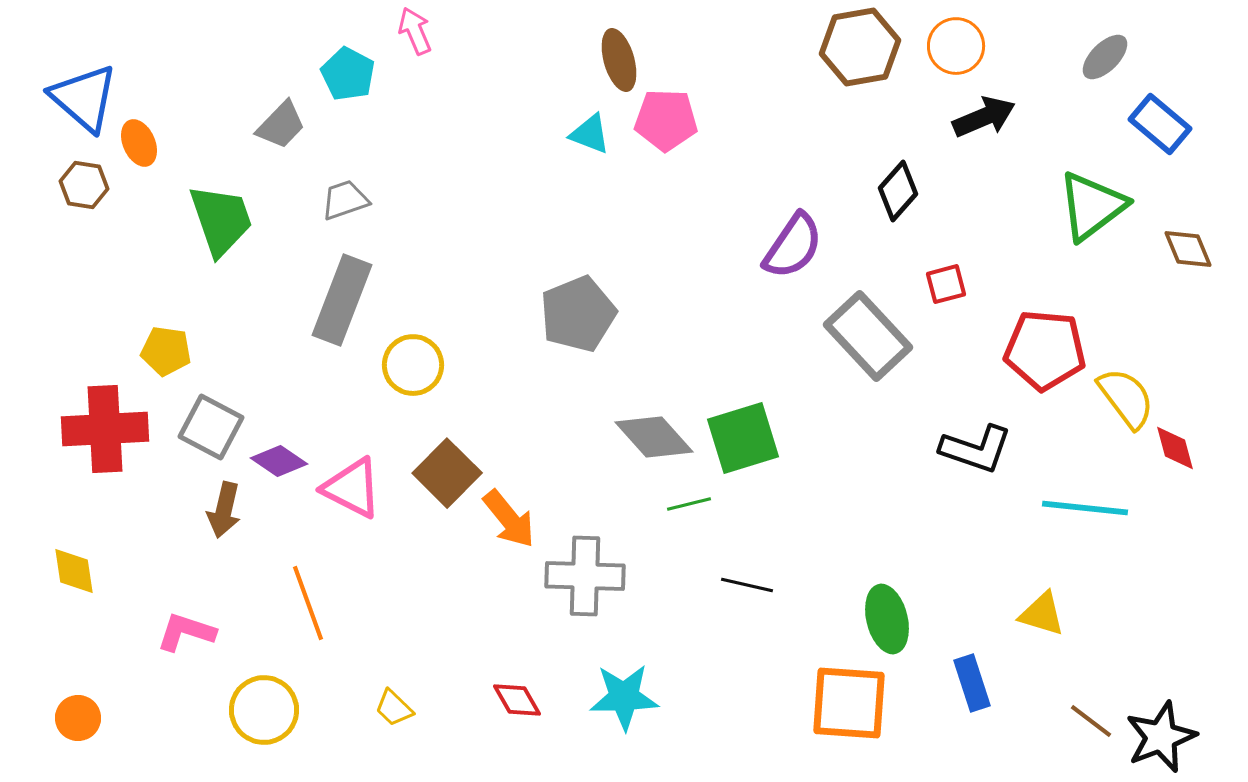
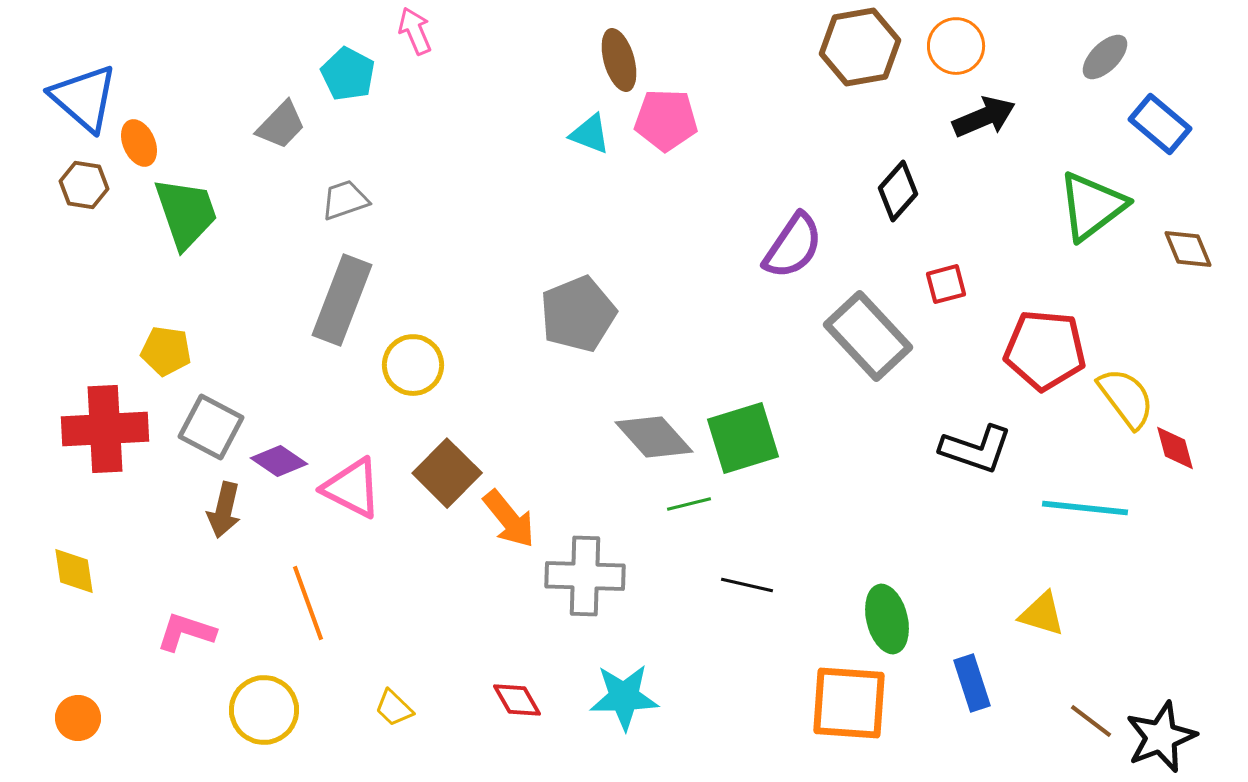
green trapezoid at (221, 220): moved 35 px left, 7 px up
